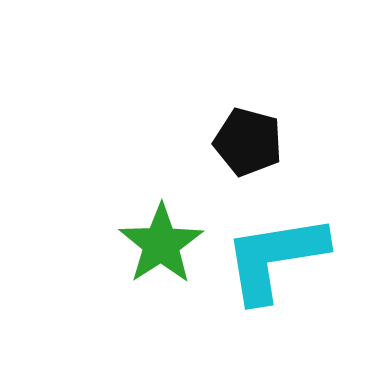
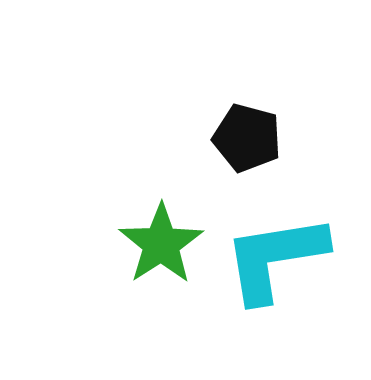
black pentagon: moved 1 px left, 4 px up
